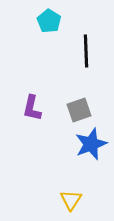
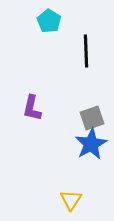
gray square: moved 13 px right, 8 px down
blue star: rotated 8 degrees counterclockwise
